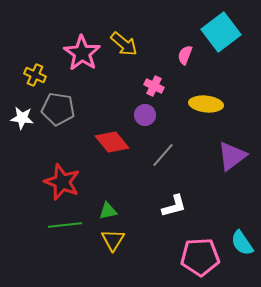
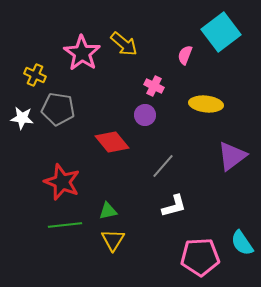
gray line: moved 11 px down
